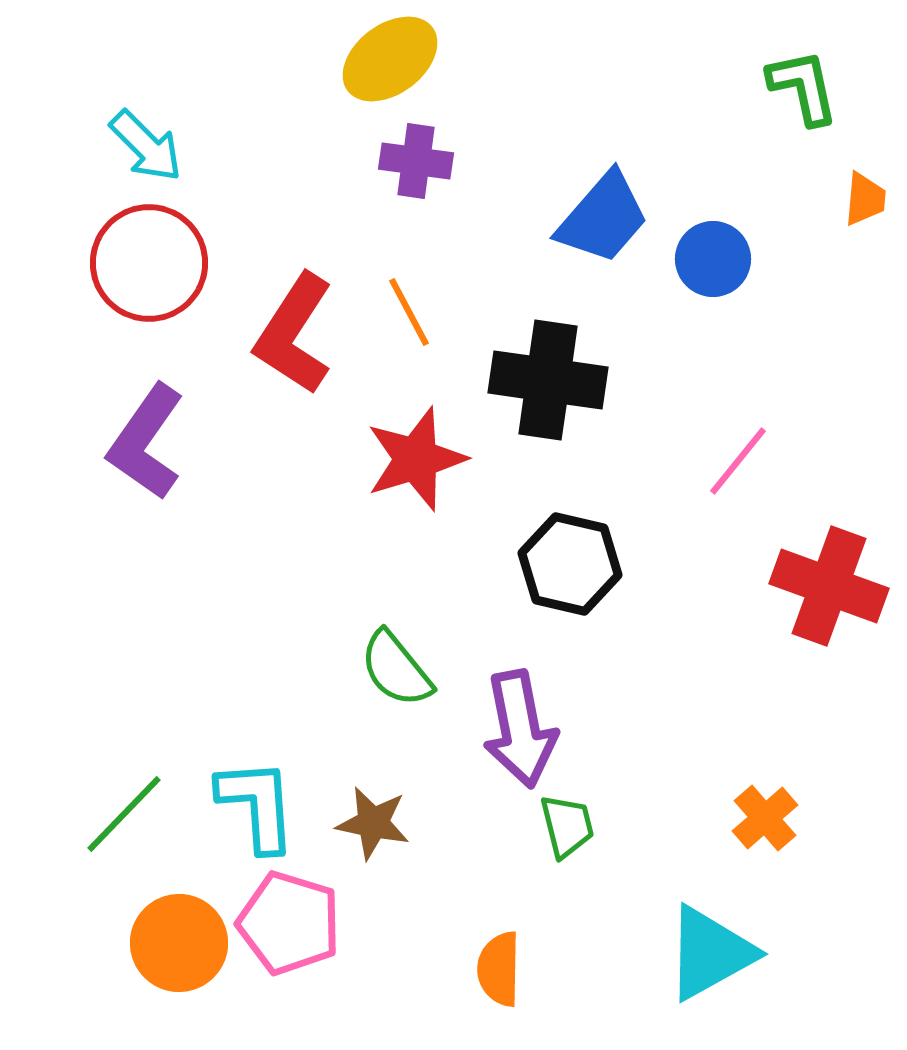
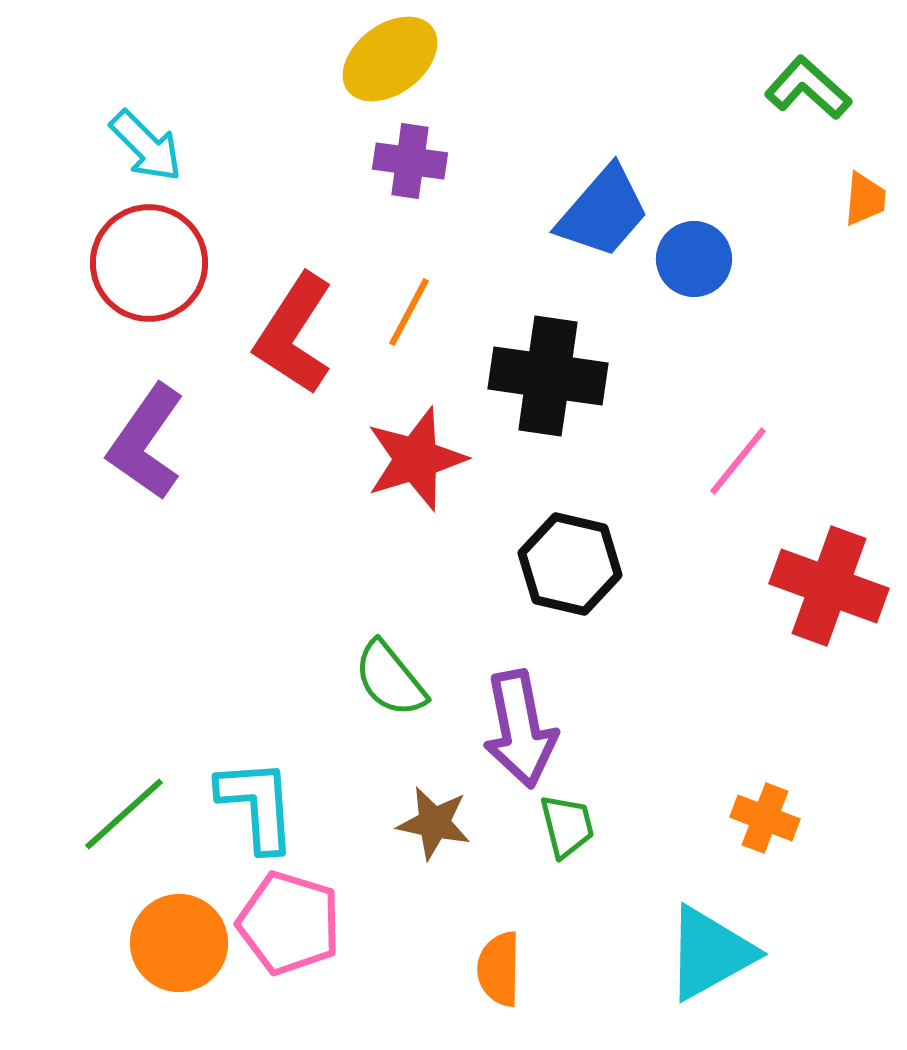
green L-shape: moved 5 px right, 1 px down; rotated 36 degrees counterclockwise
purple cross: moved 6 px left
blue trapezoid: moved 6 px up
blue circle: moved 19 px left
orange line: rotated 56 degrees clockwise
black cross: moved 4 px up
green semicircle: moved 6 px left, 10 px down
green line: rotated 4 degrees clockwise
orange cross: rotated 28 degrees counterclockwise
brown star: moved 61 px right
